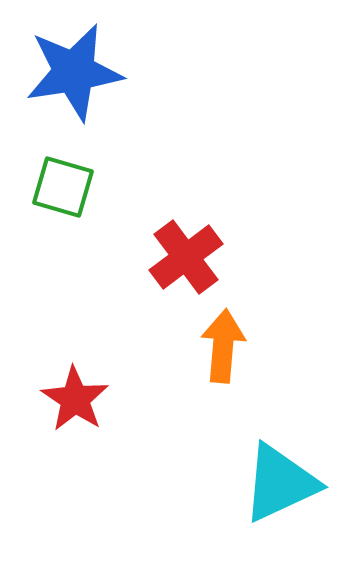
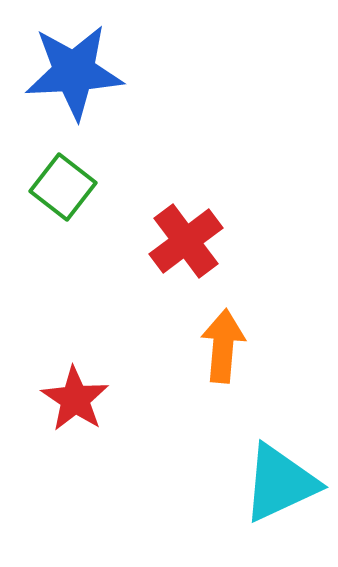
blue star: rotated 6 degrees clockwise
green square: rotated 22 degrees clockwise
red cross: moved 16 px up
